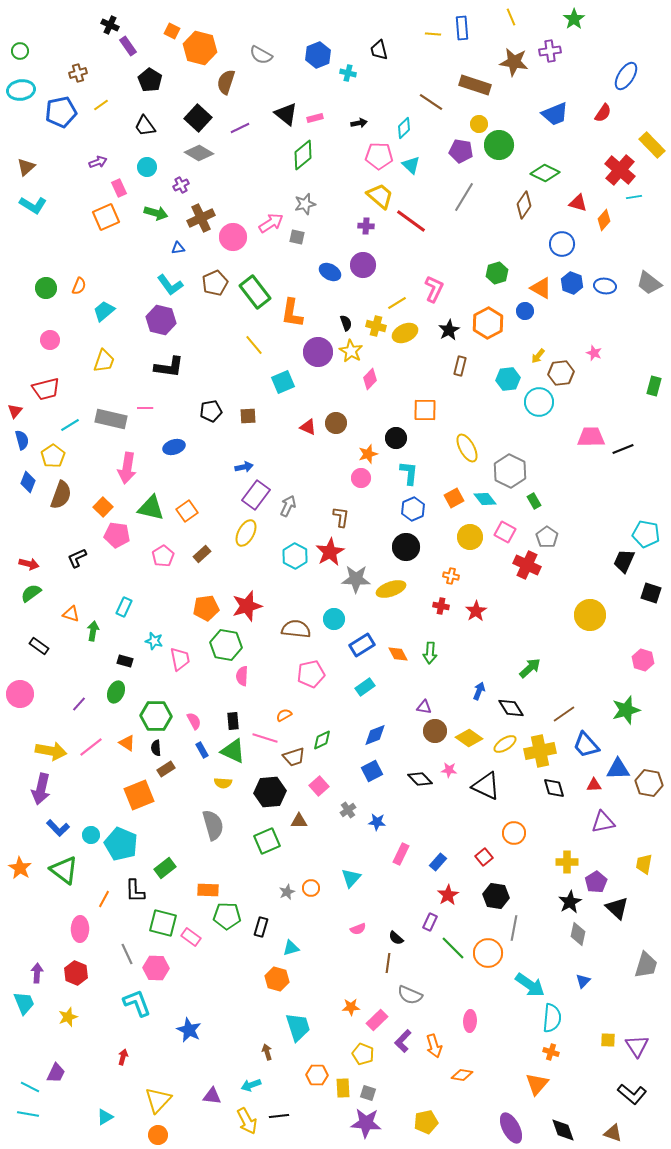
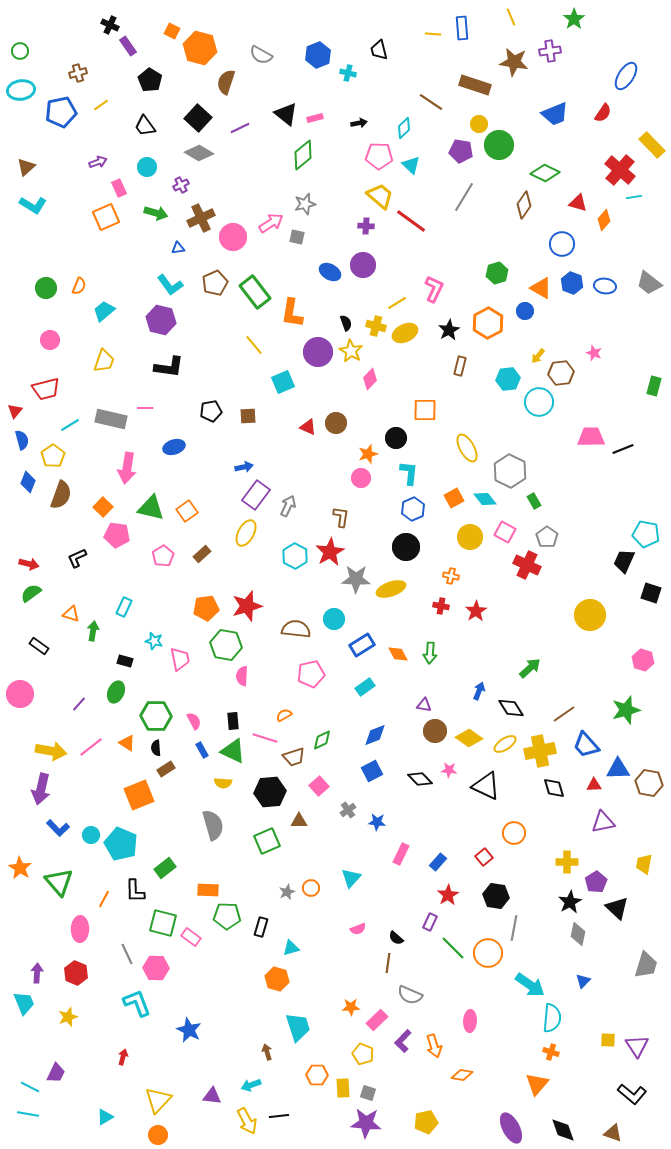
purple triangle at (424, 707): moved 2 px up
green triangle at (64, 870): moved 5 px left, 12 px down; rotated 12 degrees clockwise
